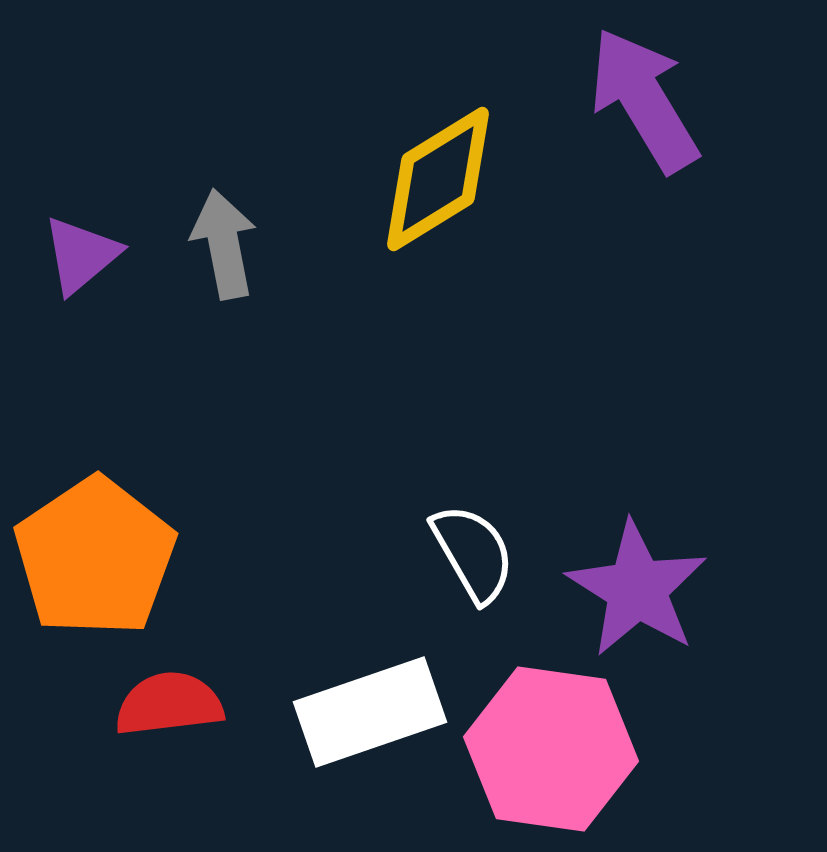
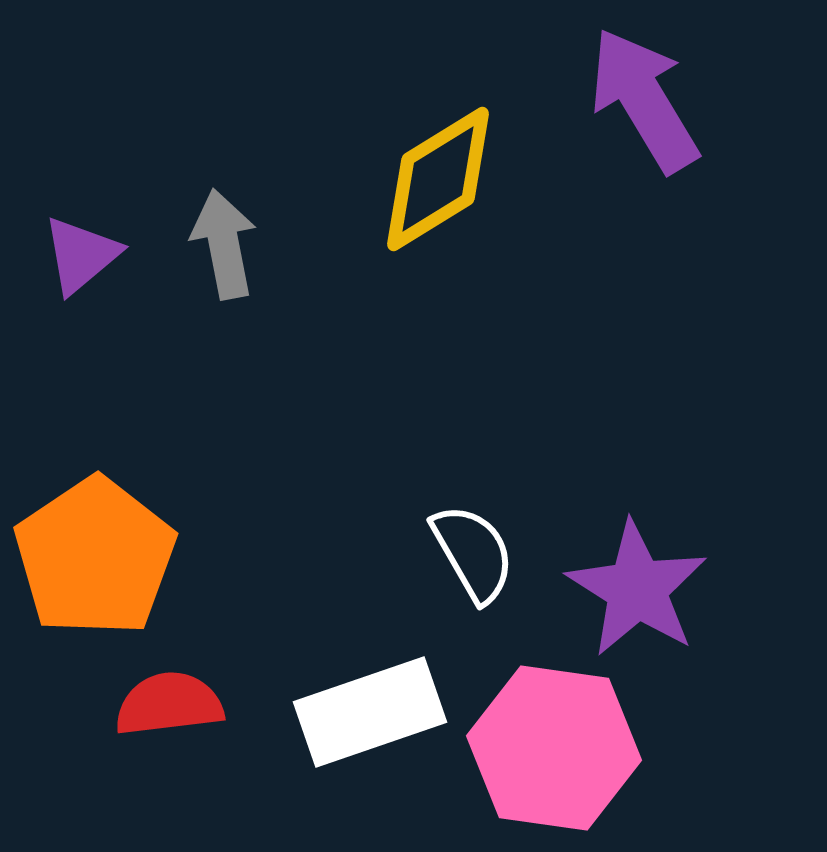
pink hexagon: moved 3 px right, 1 px up
